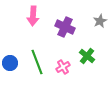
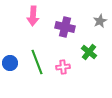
purple cross: rotated 12 degrees counterclockwise
green cross: moved 2 px right, 4 px up
pink cross: rotated 24 degrees clockwise
